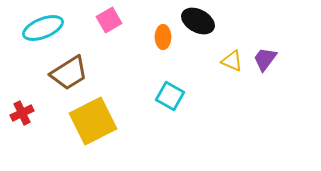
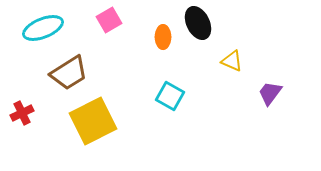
black ellipse: moved 2 px down; rotated 36 degrees clockwise
purple trapezoid: moved 5 px right, 34 px down
